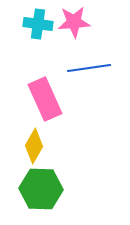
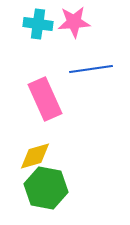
blue line: moved 2 px right, 1 px down
yellow diamond: moved 1 px right, 10 px down; rotated 44 degrees clockwise
green hexagon: moved 5 px right, 1 px up; rotated 9 degrees clockwise
